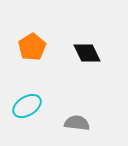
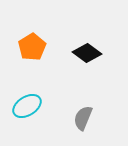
black diamond: rotated 28 degrees counterclockwise
gray semicircle: moved 6 px right, 5 px up; rotated 75 degrees counterclockwise
